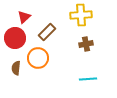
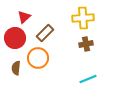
yellow cross: moved 2 px right, 3 px down
brown rectangle: moved 2 px left, 1 px down
cyan line: rotated 18 degrees counterclockwise
